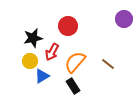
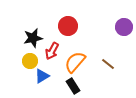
purple circle: moved 8 px down
red arrow: moved 1 px up
